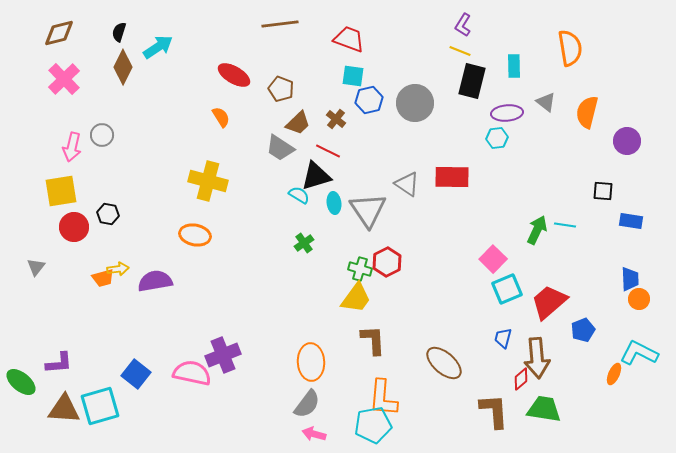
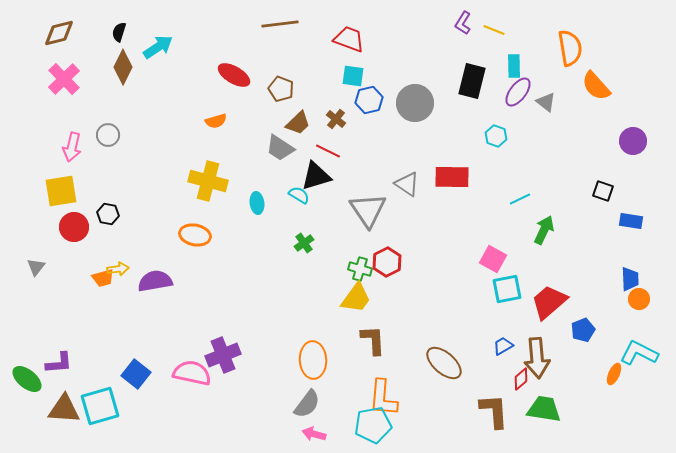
purple L-shape at (463, 25): moved 2 px up
yellow line at (460, 51): moved 34 px right, 21 px up
orange semicircle at (587, 112): moved 9 px right, 26 px up; rotated 56 degrees counterclockwise
purple ellipse at (507, 113): moved 11 px right, 21 px up; rotated 48 degrees counterclockwise
orange semicircle at (221, 117): moved 5 px left, 4 px down; rotated 105 degrees clockwise
gray circle at (102, 135): moved 6 px right
cyan hexagon at (497, 138): moved 1 px left, 2 px up; rotated 25 degrees clockwise
purple circle at (627, 141): moved 6 px right
black square at (603, 191): rotated 15 degrees clockwise
cyan ellipse at (334, 203): moved 77 px left
cyan line at (565, 225): moved 45 px left, 26 px up; rotated 35 degrees counterclockwise
green arrow at (537, 230): moved 7 px right
pink square at (493, 259): rotated 16 degrees counterclockwise
cyan square at (507, 289): rotated 12 degrees clockwise
blue trapezoid at (503, 338): moved 8 px down; rotated 45 degrees clockwise
orange ellipse at (311, 362): moved 2 px right, 2 px up
green ellipse at (21, 382): moved 6 px right, 3 px up
